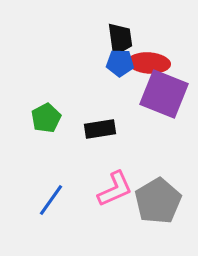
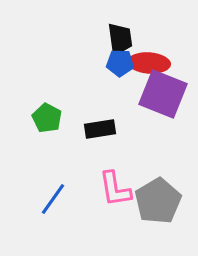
purple square: moved 1 px left
green pentagon: moved 1 px right; rotated 16 degrees counterclockwise
pink L-shape: rotated 105 degrees clockwise
blue line: moved 2 px right, 1 px up
